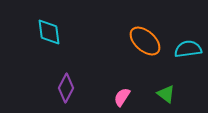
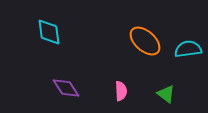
purple diamond: rotated 60 degrees counterclockwise
pink semicircle: moved 1 px left, 6 px up; rotated 144 degrees clockwise
